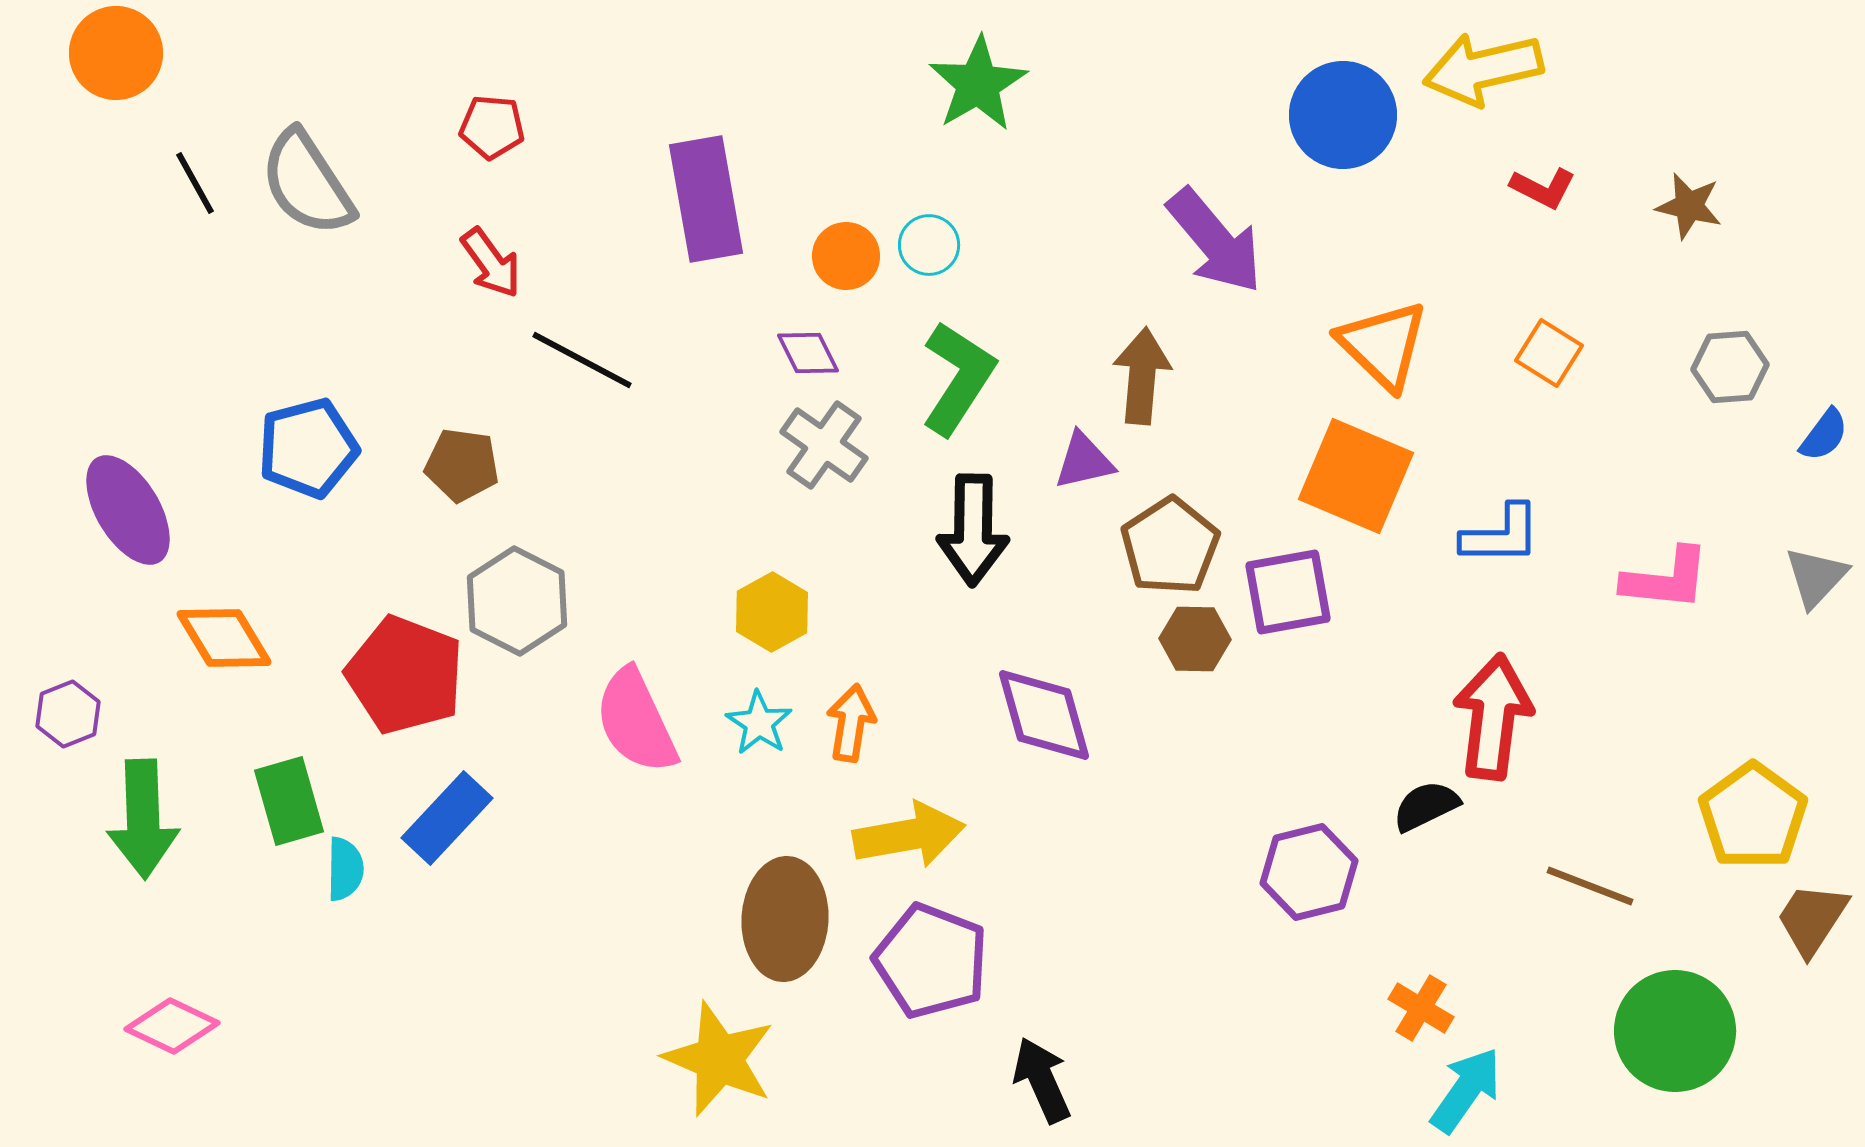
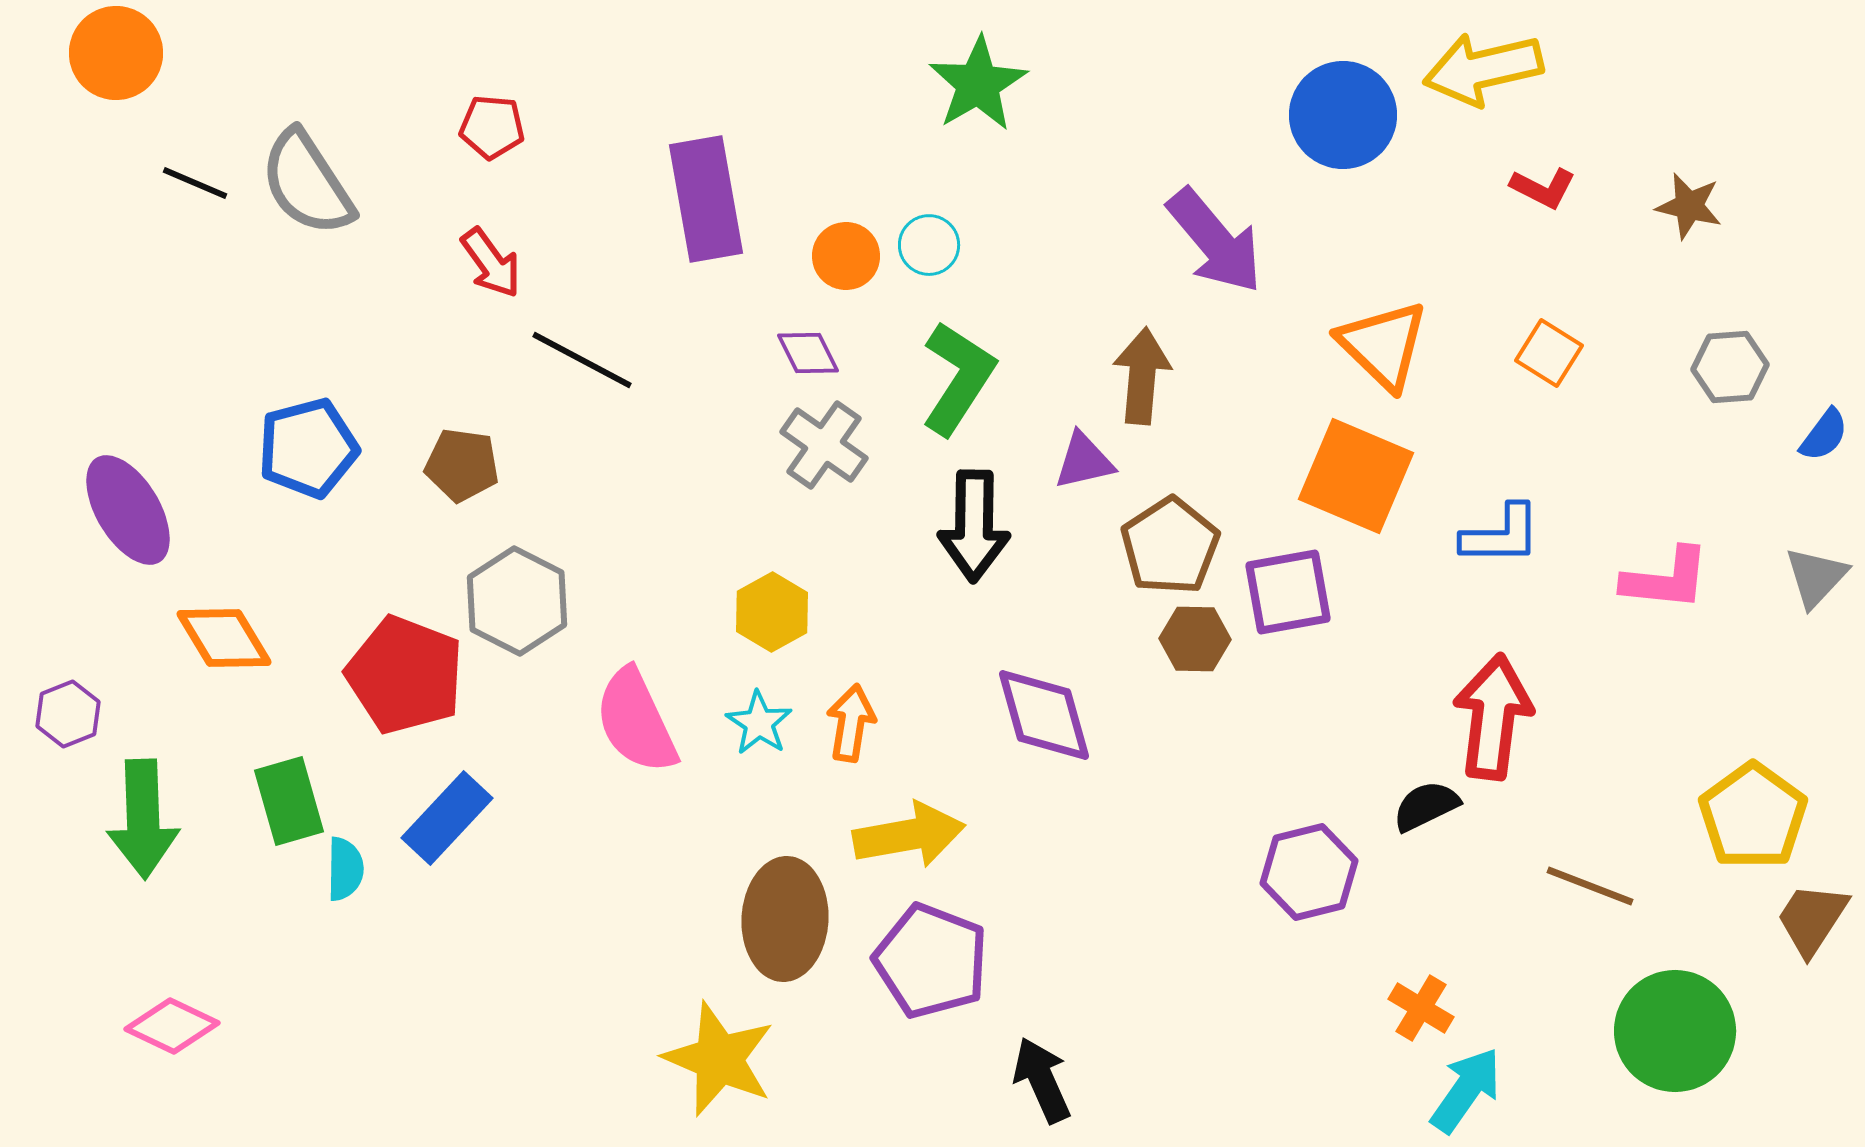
black line at (195, 183): rotated 38 degrees counterclockwise
black arrow at (973, 530): moved 1 px right, 4 px up
